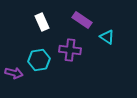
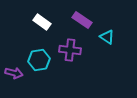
white rectangle: rotated 30 degrees counterclockwise
